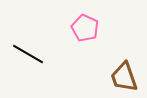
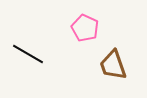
brown trapezoid: moved 11 px left, 12 px up
